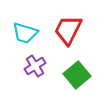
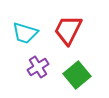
purple cross: moved 3 px right, 1 px down
